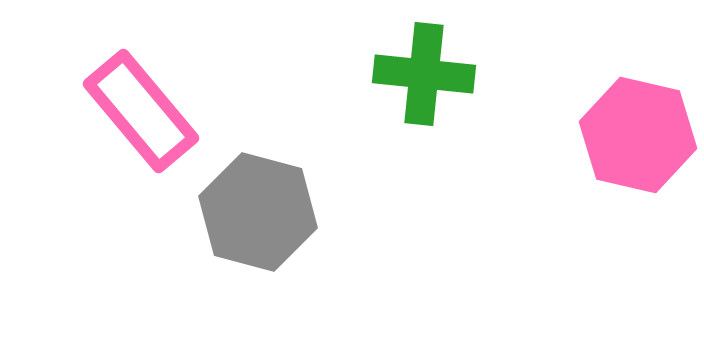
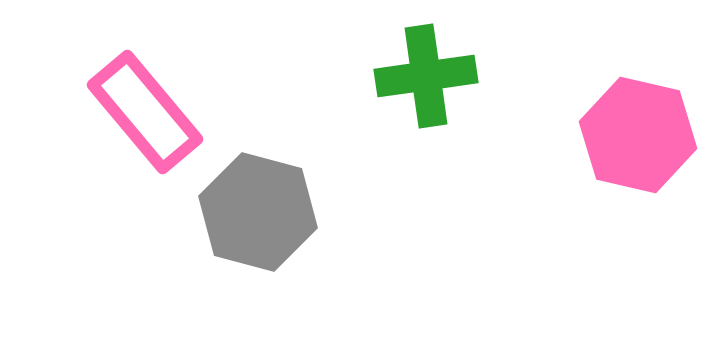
green cross: moved 2 px right, 2 px down; rotated 14 degrees counterclockwise
pink rectangle: moved 4 px right, 1 px down
